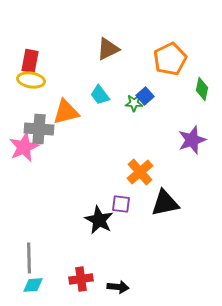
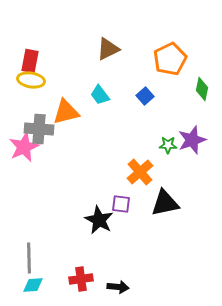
green star: moved 34 px right, 42 px down
